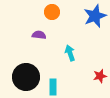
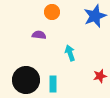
black circle: moved 3 px down
cyan rectangle: moved 3 px up
